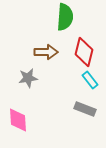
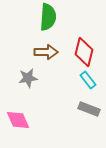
green semicircle: moved 17 px left
cyan rectangle: moved 2 px left
gray rectangle: moved 4 px right
pink diamond: rotated 20 degrees counterclockwise
